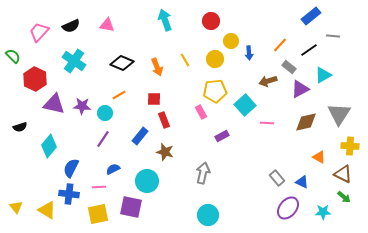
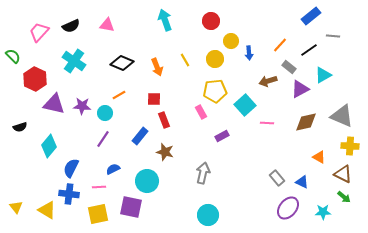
gray triangle at (339, 114): moved 3 px right, 2 px down; rotated 40 degrees counterclockwise
